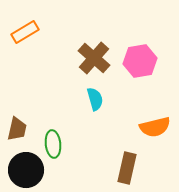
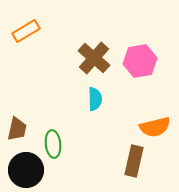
orange rectangle: moved 1 px right, 1 px up
cyan semicircle: rotated 15 degrees clockwise
brown rectangle: moved 7 px right, 7 px up
